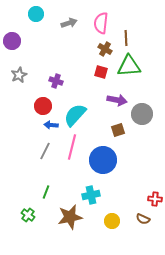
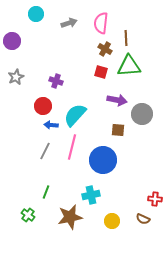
gray star: moved 3 px left, 2 px down
brown square: rotated 24 degrees clockwise
